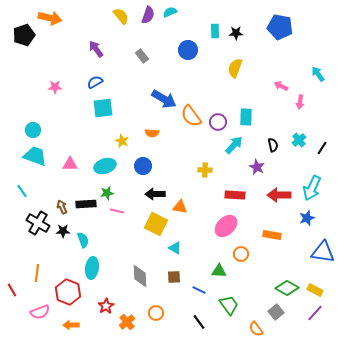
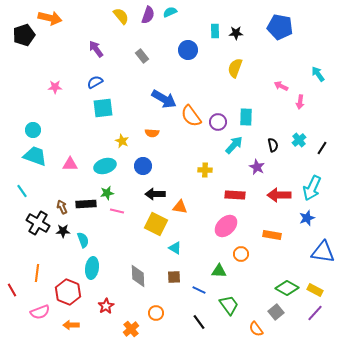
gray diamond at (140, 276): moved 2 px left
orange cross at (127, 322): moved 4 px right, 7 px down
